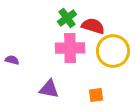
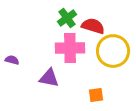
purple triangle: moved 11 px up
